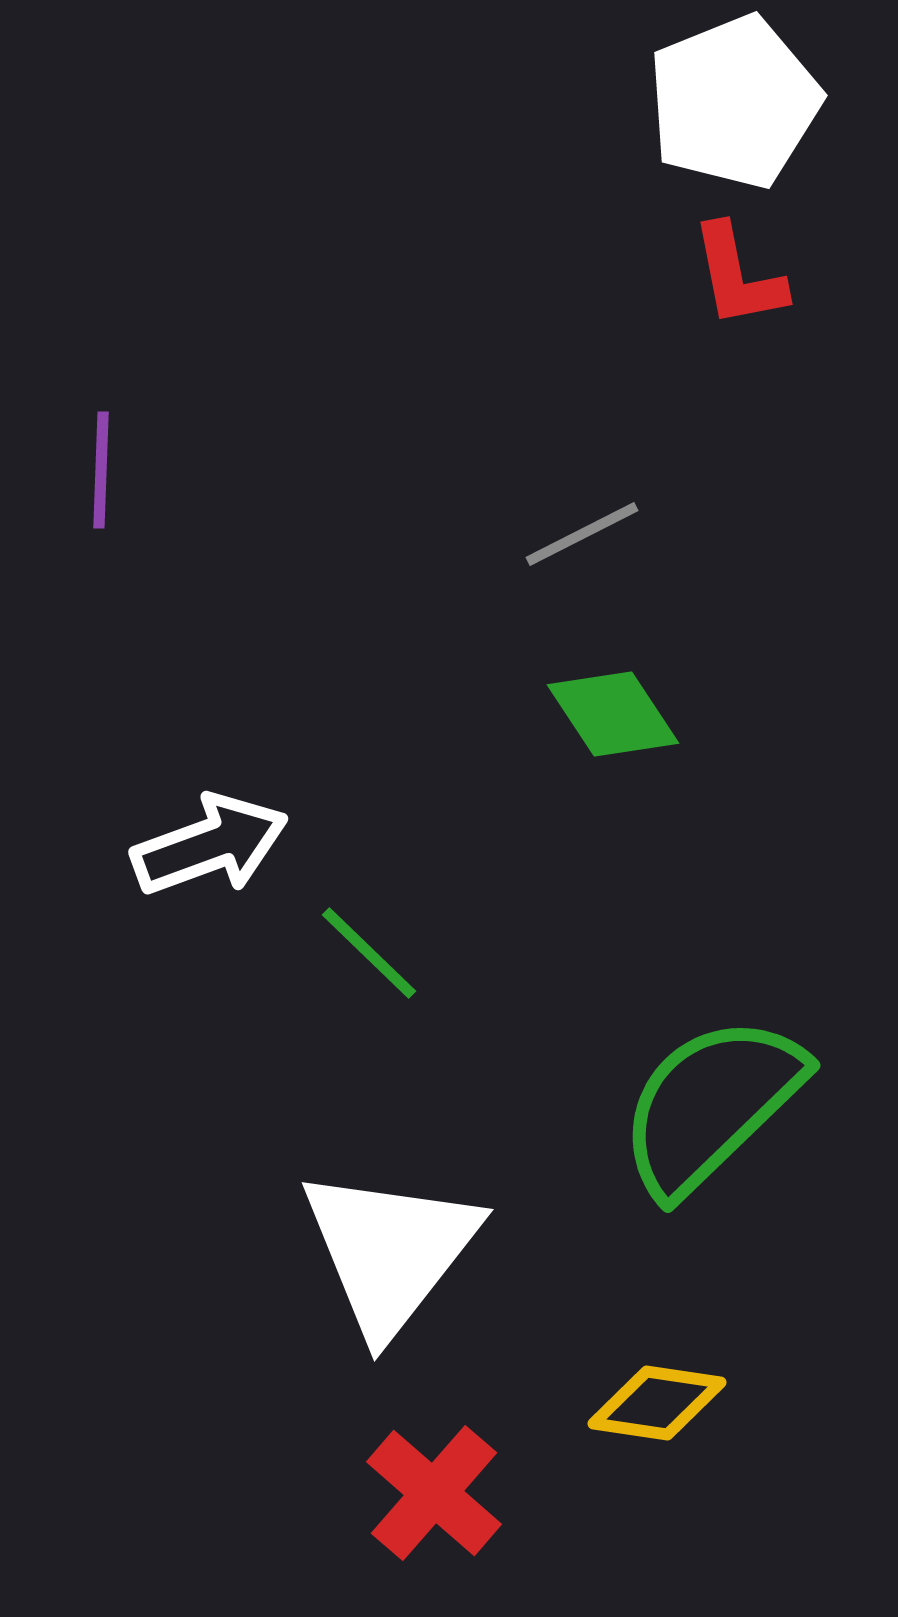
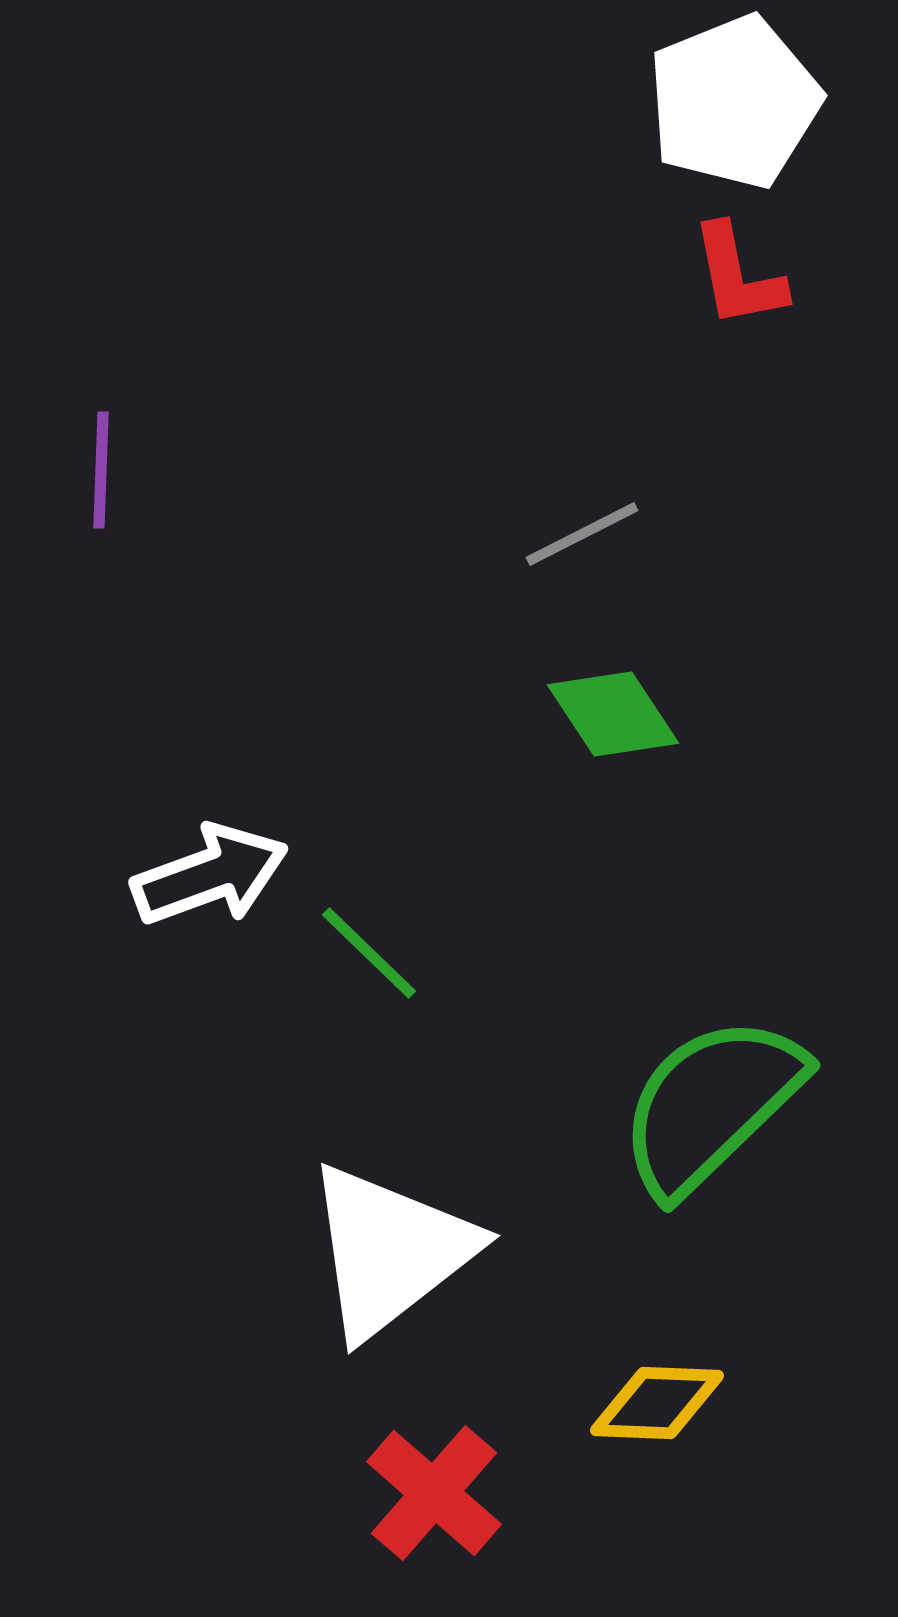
white arrow: moved 30 px down
white triangle: rotated 14 degrees clockwise
yellow diamond: rotated 6 degrees counterclockwise
